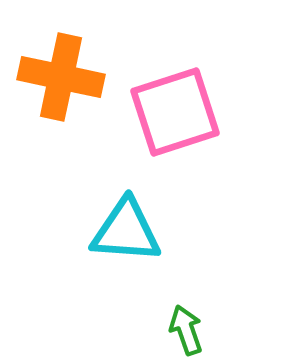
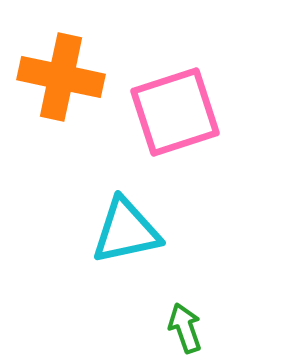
cyan triangle: rotated 16 degrees counterclockwise
green arrow: moved 1 px left, 2 px up
